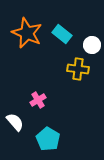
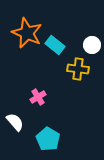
cyan rectangle: moved 7 px left, 11 px down
pink cross: moved 3 px up
